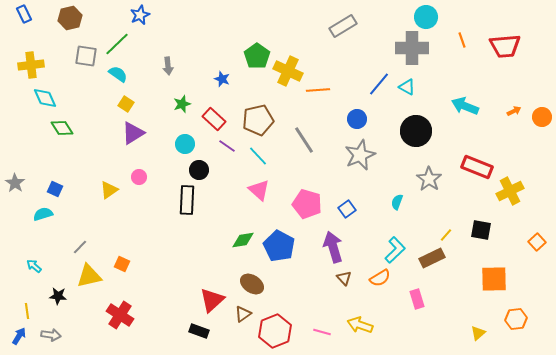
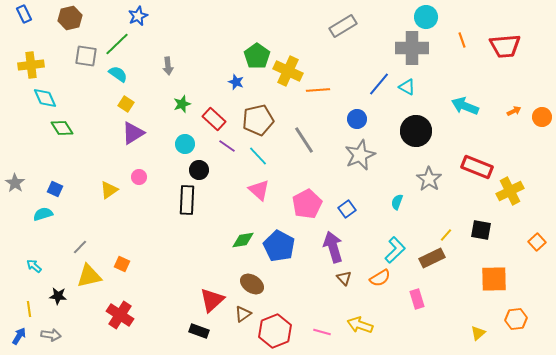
blue star at (140, 15): moved 2 px left, 1 px down
blue star at (222, 79): moved 14 px right, 3 px down
pink pentagon at (307, 204): rotated 28 degrees clockwise
yellow line at (27, 311): moved 2 px right, 2 px up
